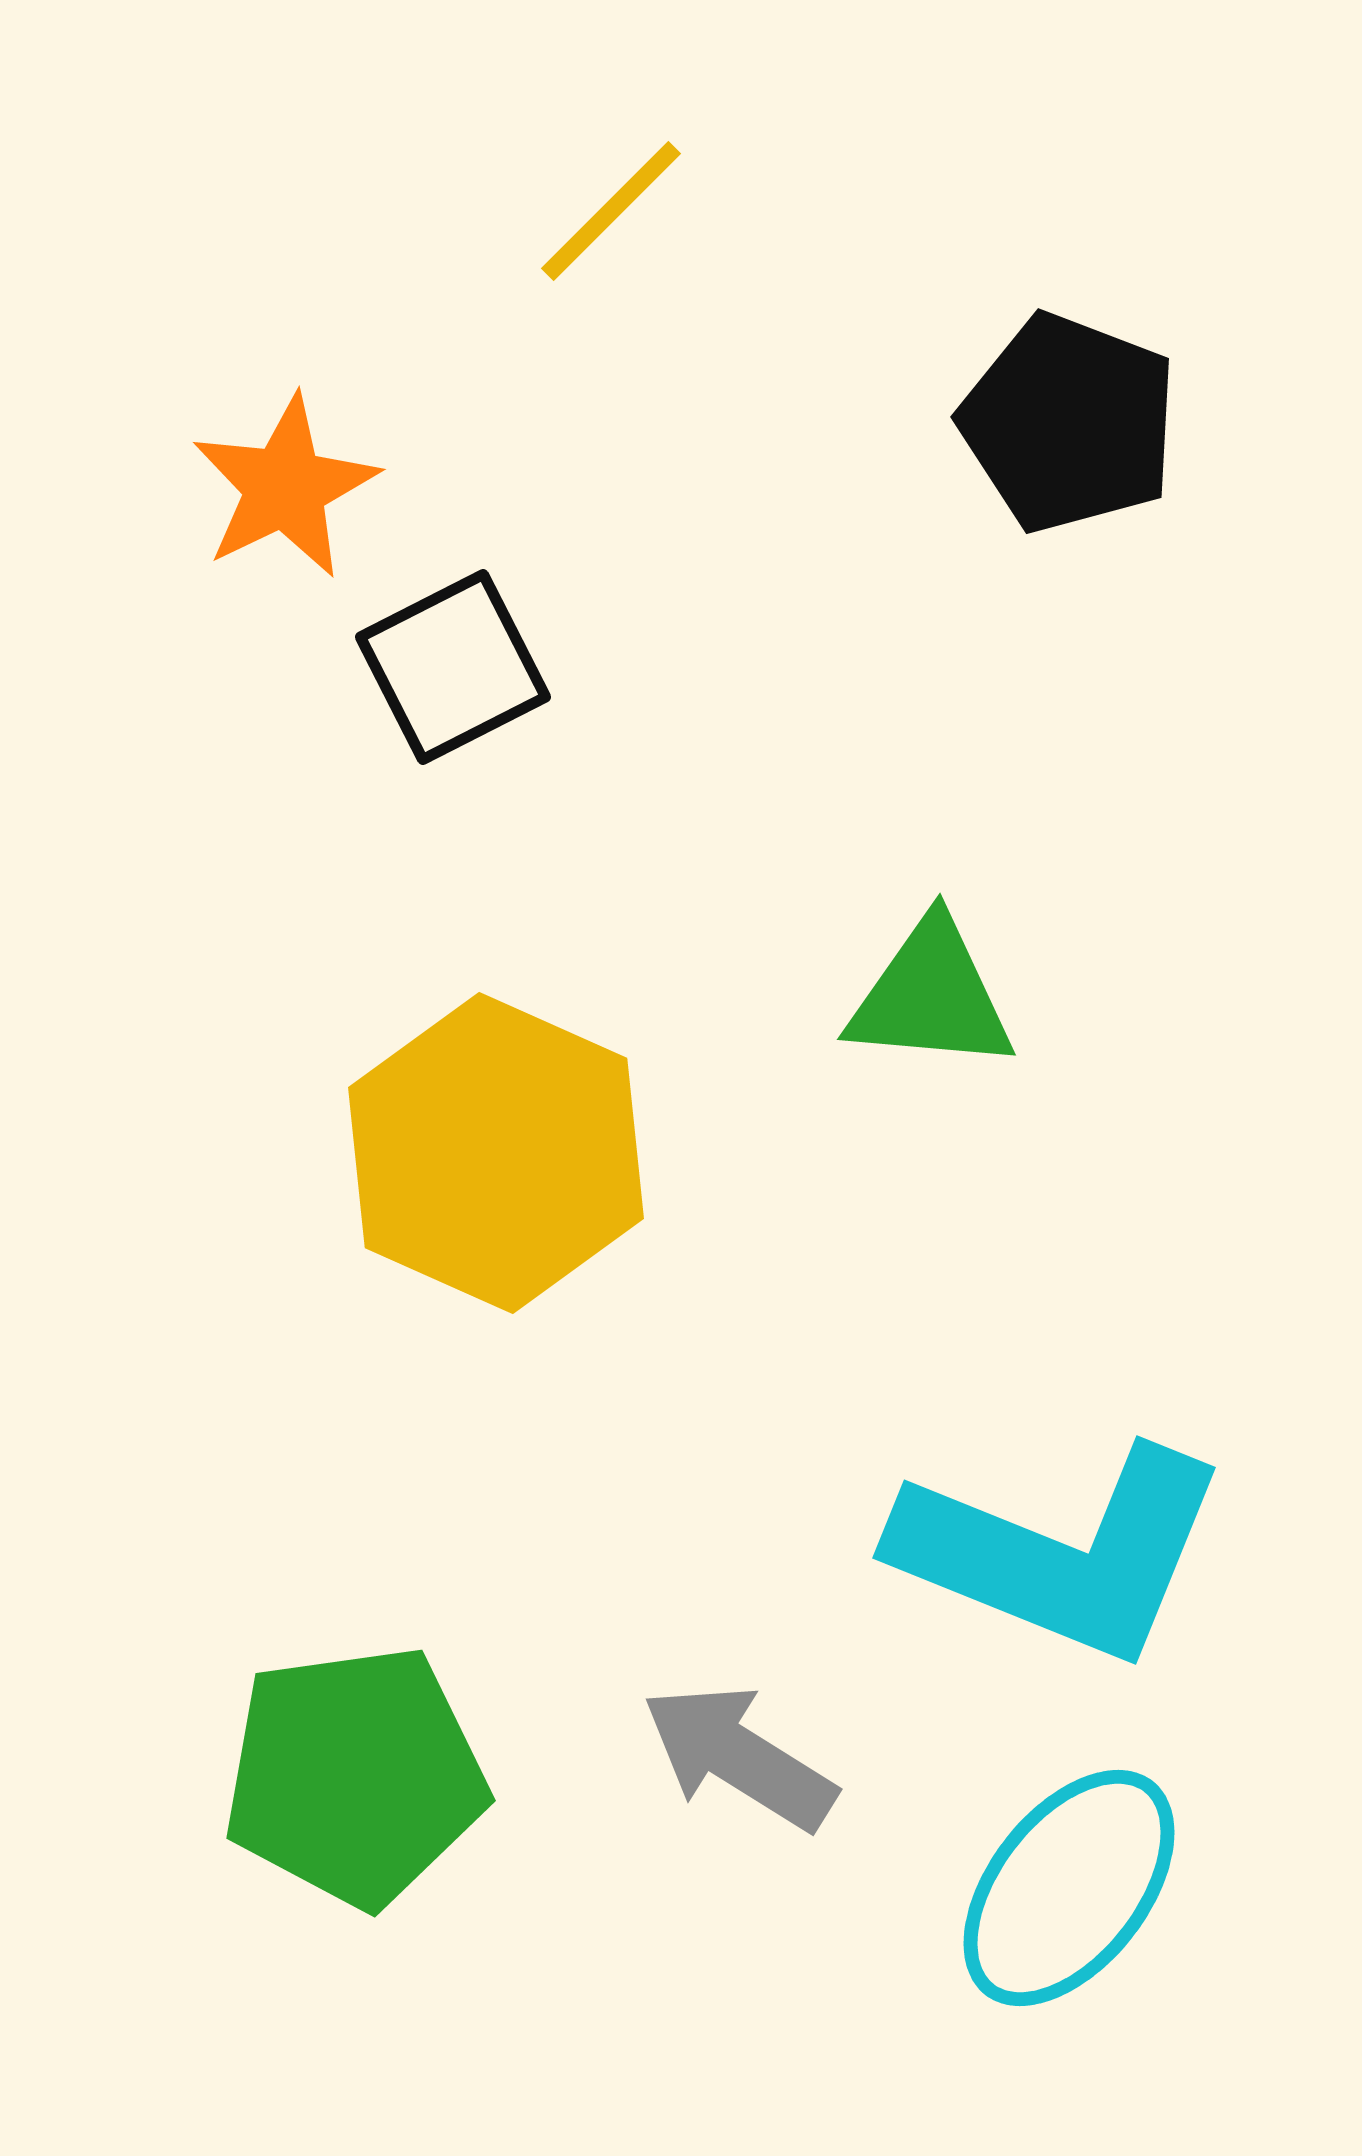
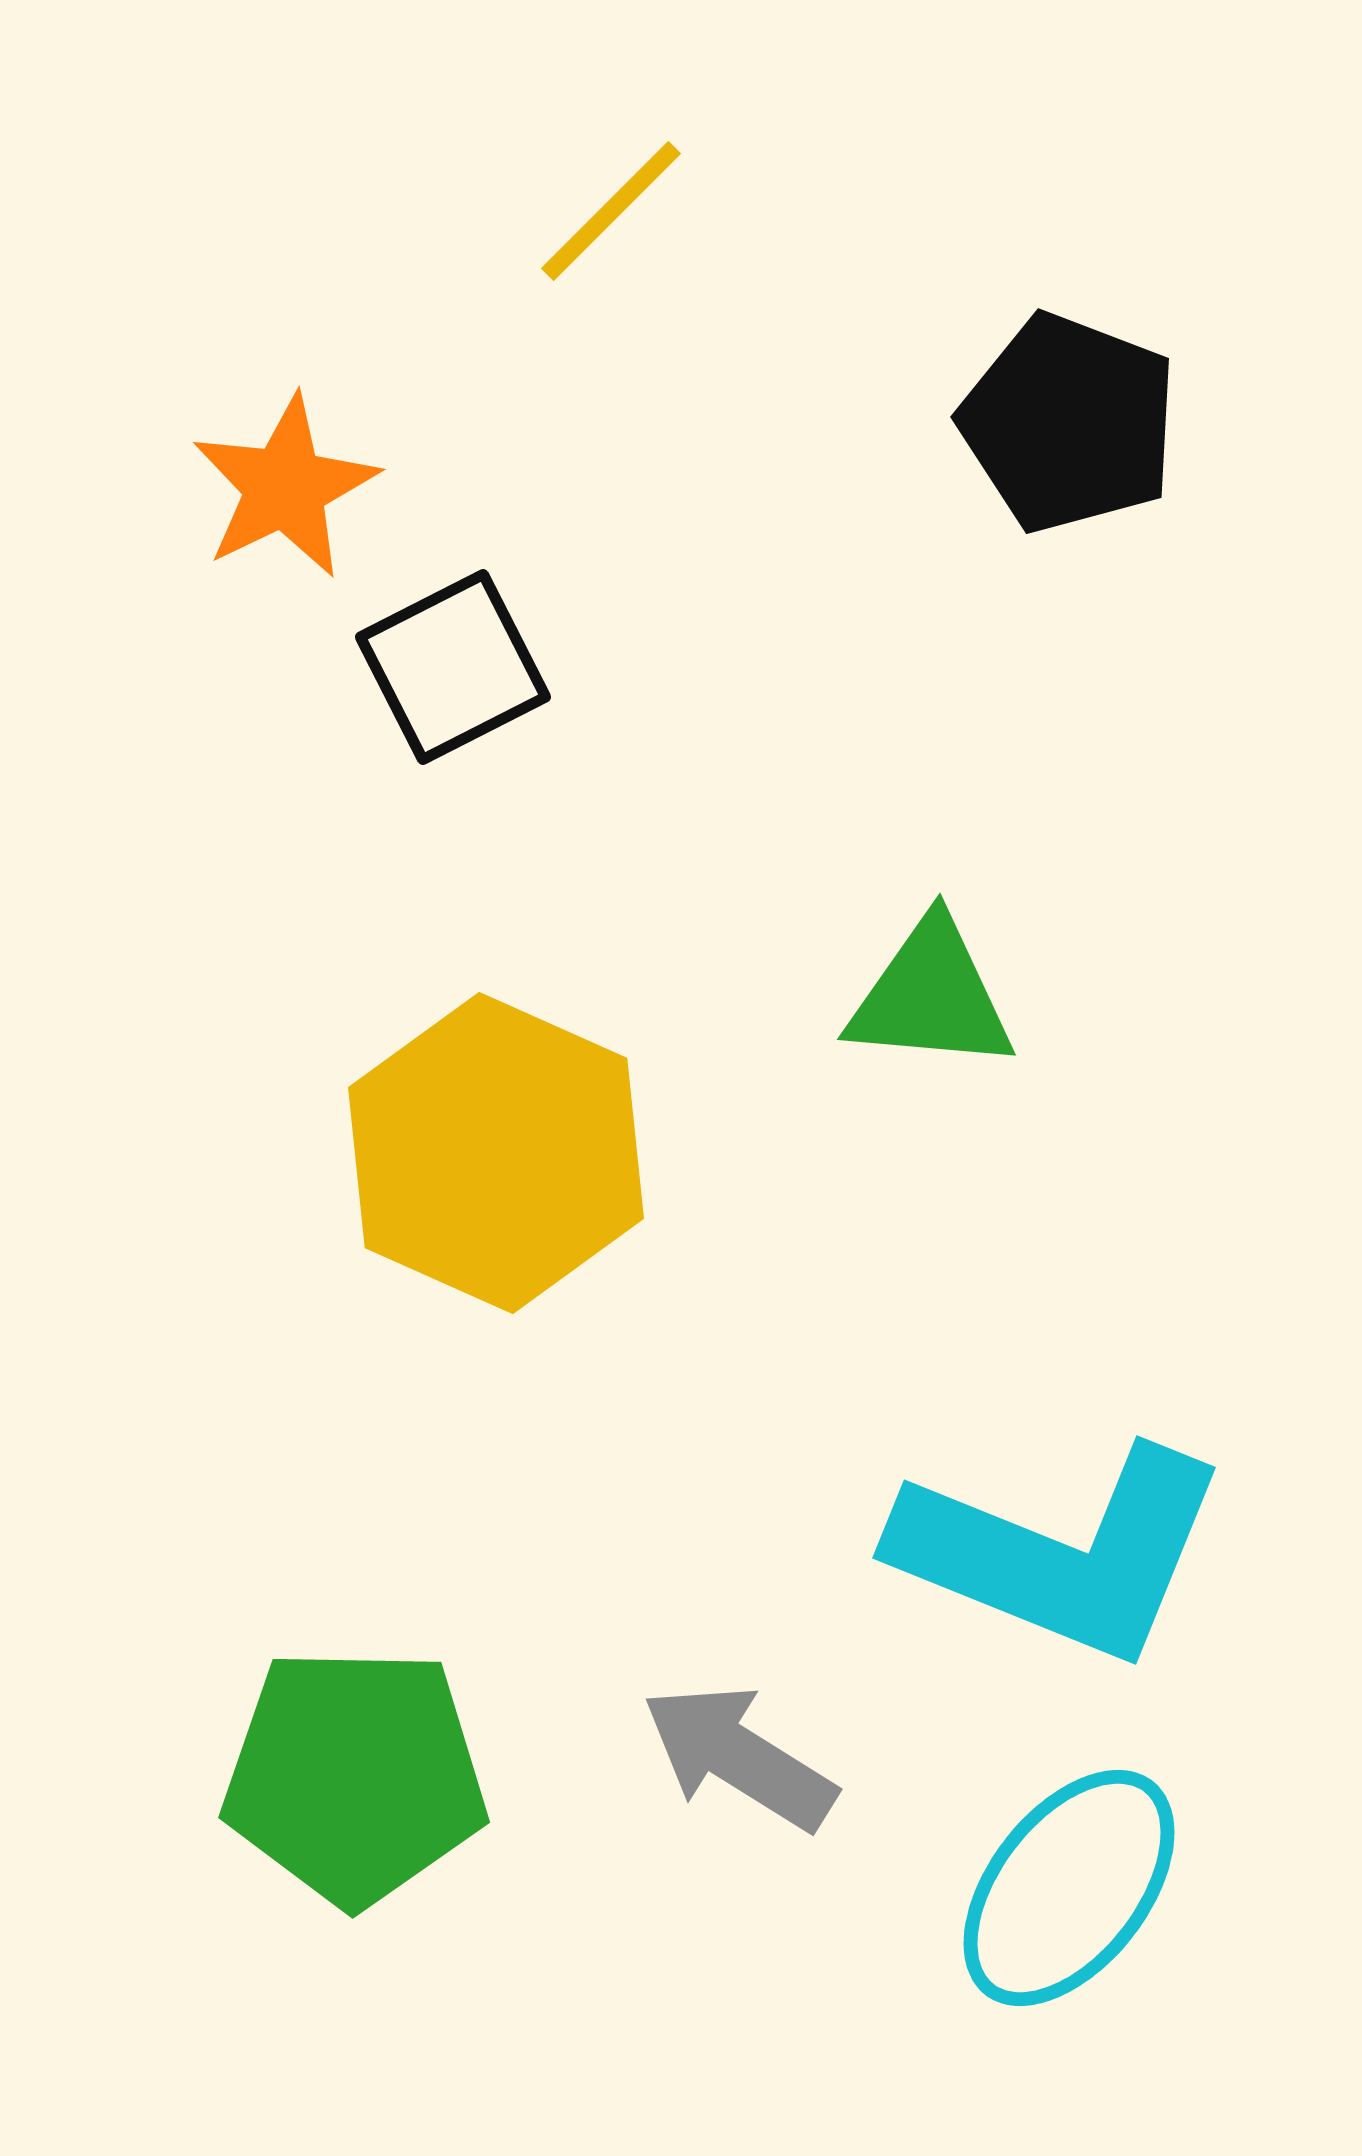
green pentagon: rotated 9 degrees clockwise
